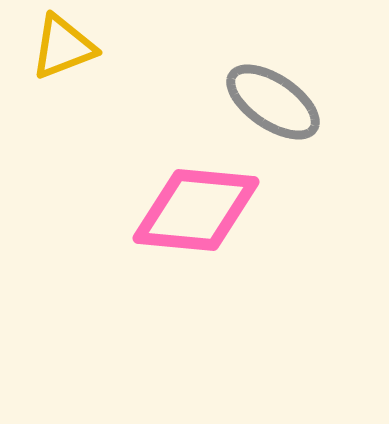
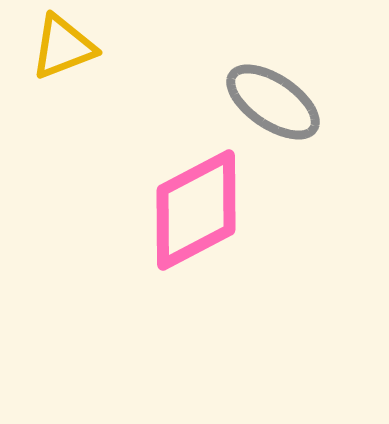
pink diamond: rotated 33 degrees counterclockwise
